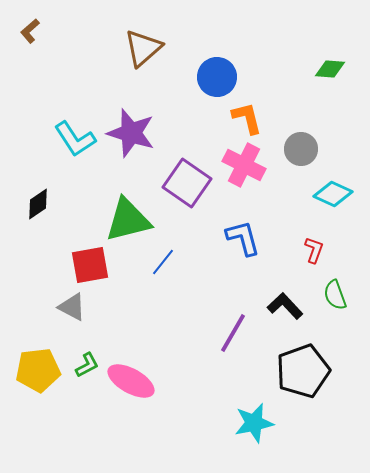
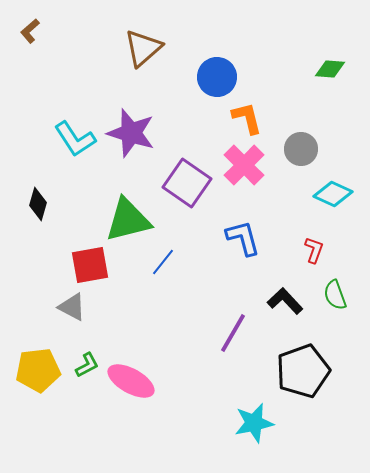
pink cross: rotated 18 degrees clockwise
black diamond: rotated 40 degrees counterclockwise
black L-shape: moved 5 px up
